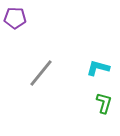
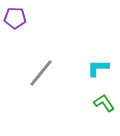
cyan L-shape: rotated 15 degrees counterclockwise
green L-shape: rotated 50 degrees counterclockwise
